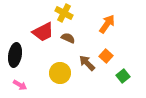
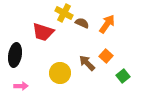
red trapezoid: rotated 45 degrees clockwise
brown semicircle: moved 14 px right, 15 px up
pink arrow: moved 1 px right, 1 px down; rotated 32 degrees counterclockwise
